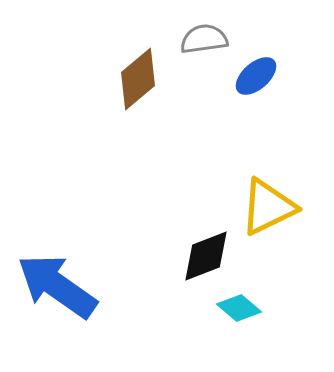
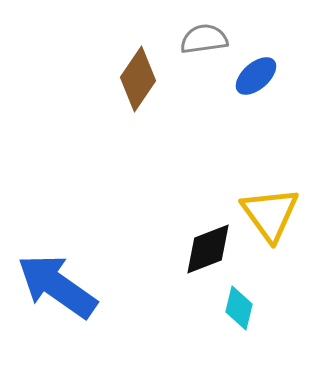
brown diamond: rotated 16 degrees counterclockwise
yellow triangle: moved 2 px right, 7 px down; rotated 40 degrees counterclockwise
black diamond: moved 2 px right, 7 px up
cyan diamond: rotated 63 degrees clockwise
